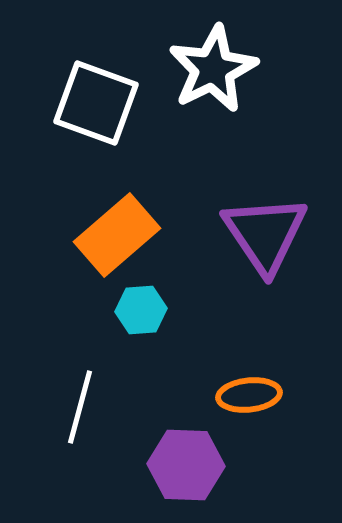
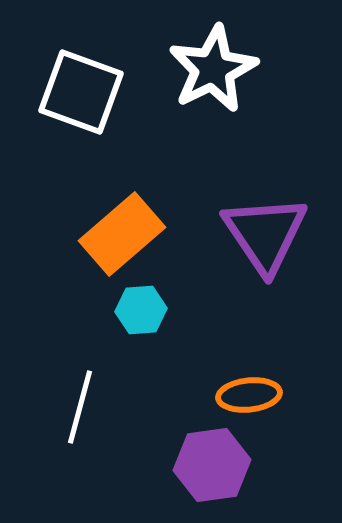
white square: moved 15 px left, 11 px up
orange rectangle: moved 5 px right, 1 px up
purple hexagon: moved 26 px right; rotated 10 degrees counterclockwise
